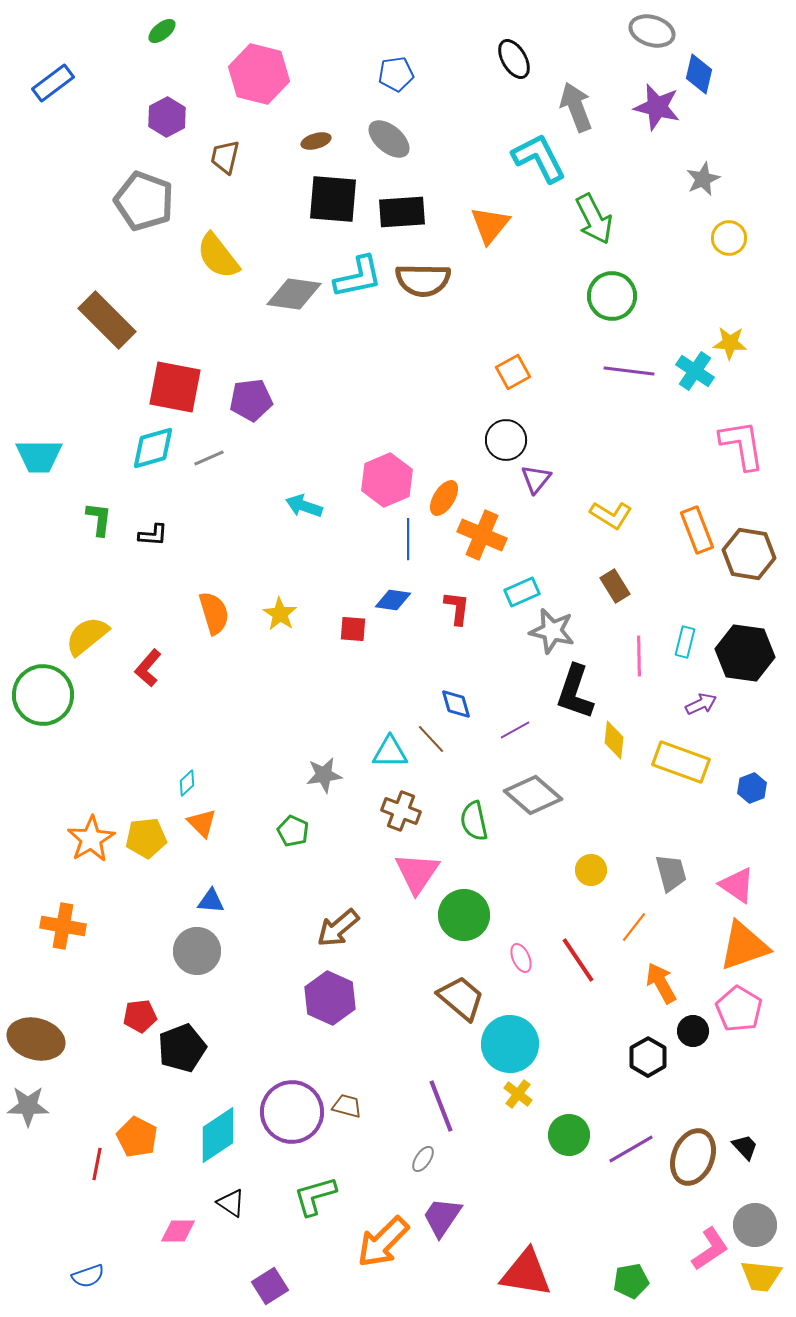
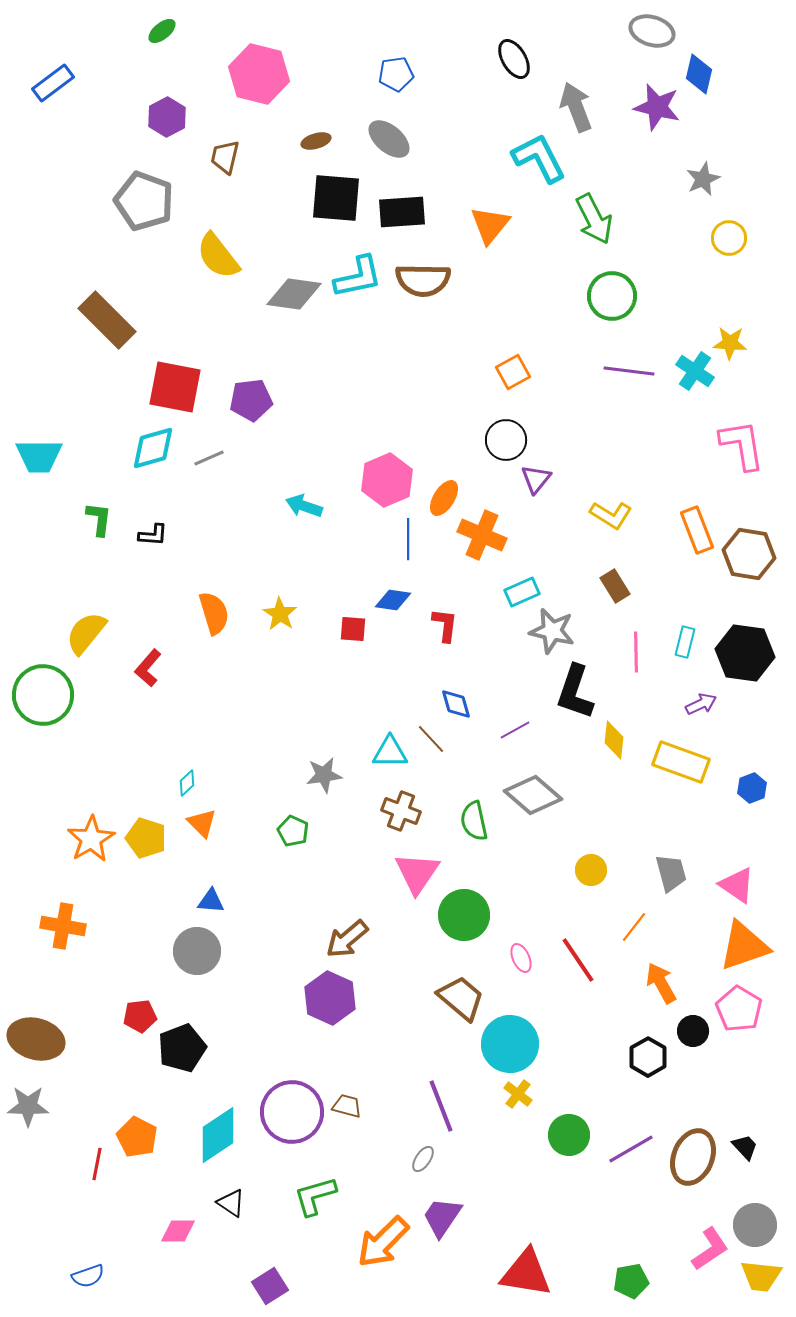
black square at (333, 199): moved 3 px right, 1 px up
red L-shape at (457, 608): moved 12 px left, 17 px down
yellow semicircle at (87, 636): moved 1 px left, 3 px up; rotated 12 degrees counterclockwise
pink line at (639, 656): moved 3 px left, 4 px up
yellow pentagon at (146, 838): rotated 24 degrees clockwise
brown arrow at (338, 928): moved 9 px right, 11 px down
